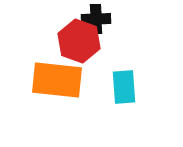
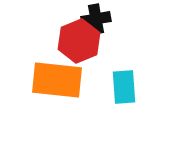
black cross: rotated 8 degrees counterclockwise
red hexagon: rotated 18 degrees clockwise
